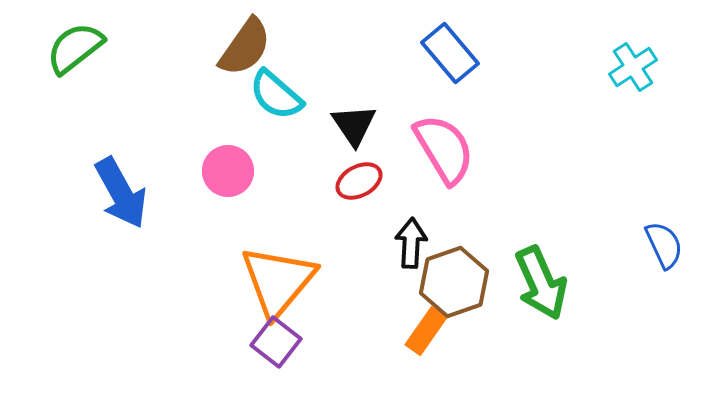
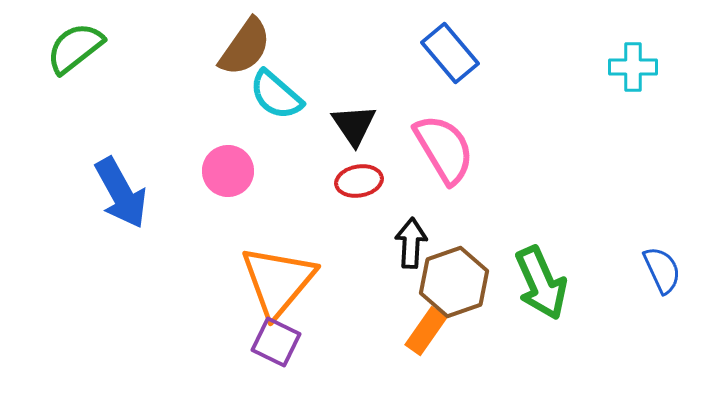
cyan cross: rotated 33 degrees clockwise
red ellipse: rotated 18 degrees clockwise
blue semicircle: moved 2 px left, 25 px down
purple square: rotated 12 degrees counterclockwise
